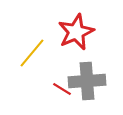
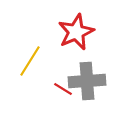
yellow line: moved 2 px left, 8 px down; rotated 8 degrees counterclockwise
red line: moved 1 px right
